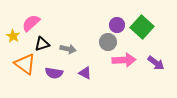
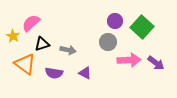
purple circle: moved 2 px left, 4 px up
gray arrow: moved 1 px down
pink arrow: moved 5 px right
